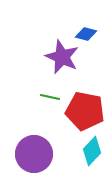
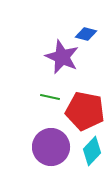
purple circle: moved 17 px right, 7 px up
